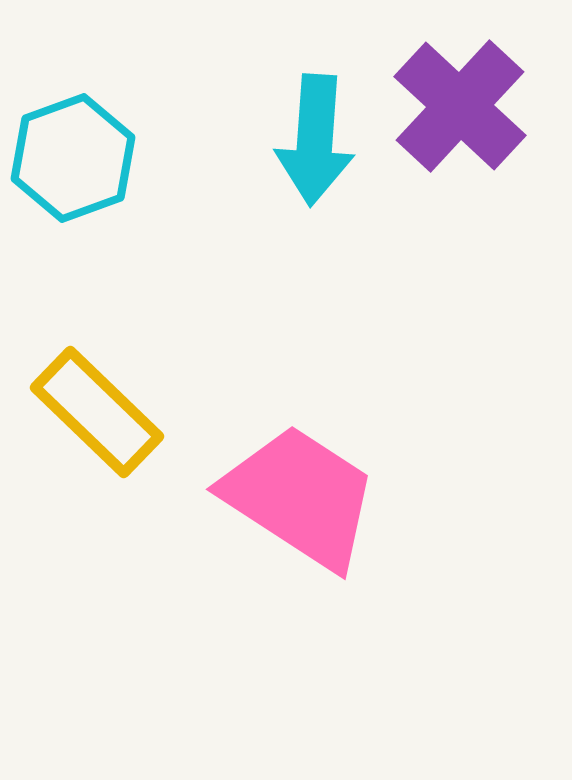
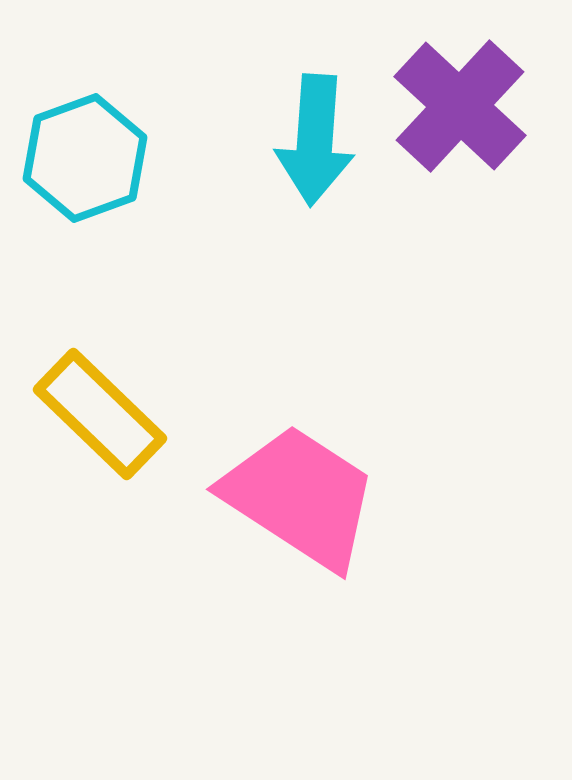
cyan hexagon: moved 12 px right
yellow rectangle: moved 3 px right, 2 px down
